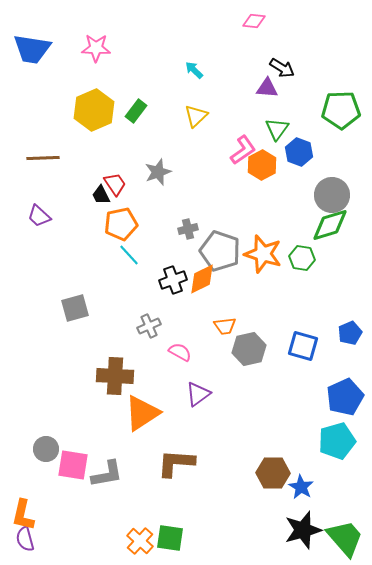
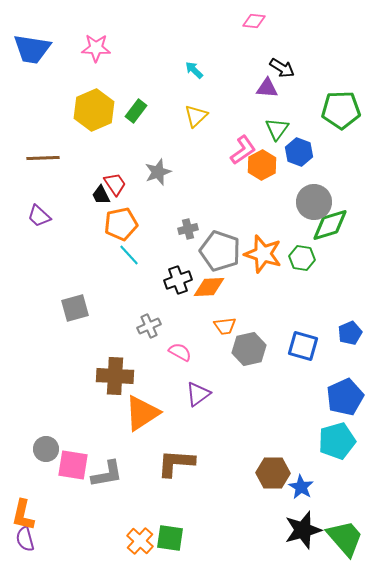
gray circle at (332, 195): moved 18 px left, 7 px down
orange diamond at (202, 279): moved 7 px right, 8 px down; rotated 24 degrees clockwise
black cross at (173, 280): moved 5 px right
